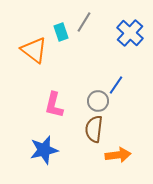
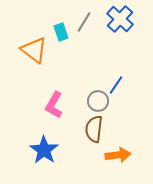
blue cross: moved 10 px left, 14 px up
pink L-shape: rotated 16 degrees clockwise
blue star: rotated 24 degrees counterclockwise
